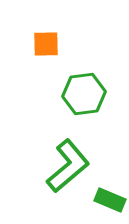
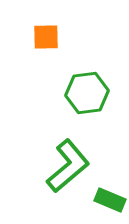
orange square: moved 7 px up
green hexagon: moved 3 px right, 1 px up
